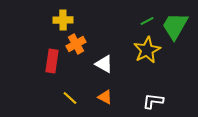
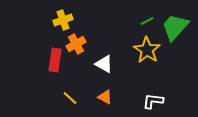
yellow cross: rotated 18 degrees counterclockwise
green trapezoid: moved 1 px down; rotated 12 degrees clockwise
yellow star: rotated 12 degrees counterclockwise
red rectangle: moved 3 px right, 1 px up
